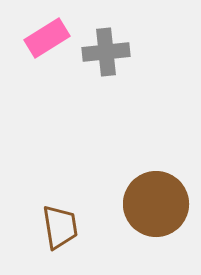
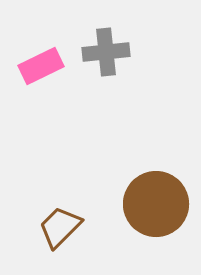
pink rectangle: moved 6 px left, 28 px down; rotated 6 degrees clockwise
brown trapezoid: rotated 126 degrees counterclockwise
